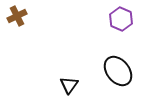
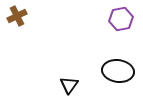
purple hexagon: rotated 25 degrees clockwise
black ellipse: rotated 44 degrees counterclockwise
